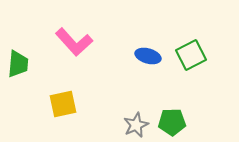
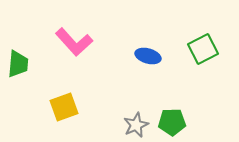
green square: moved 12 px right, 6 px up
yellow square: moved 1 px right, 3 px down; rotated 8 degrees counterclockwise
